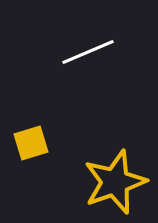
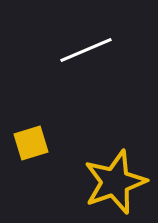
white line: moved 2 px left, 2 px up
